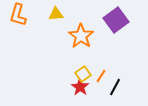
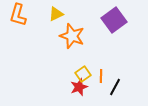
yellow triangle: rotated 21 degrees counterclockwise
purple square: moved 2 px left
orange star: moved 9 px left; rotated 15 degrees counterclockwise
orange line: rotated 32 degrees counterclockwise
red star: moved 1 px left; rotated 18 degrees clockwise
